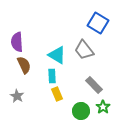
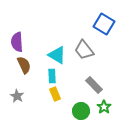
blue square: moved 6 px right, 1 px down
yellow rectangle: moved 2 px left
green star: moved 1 px right
